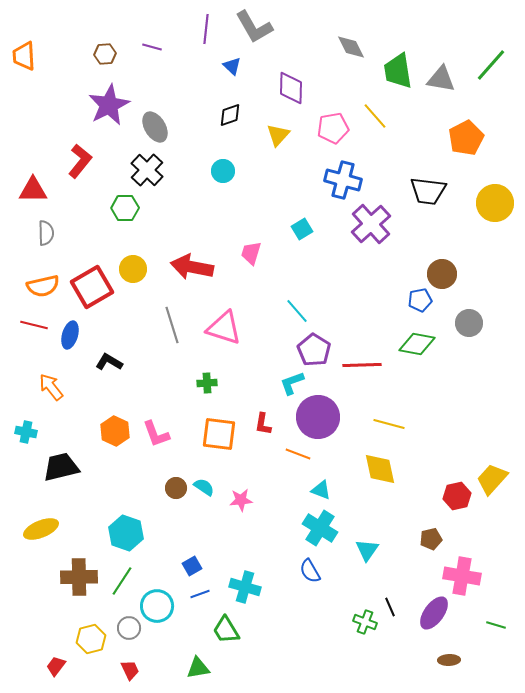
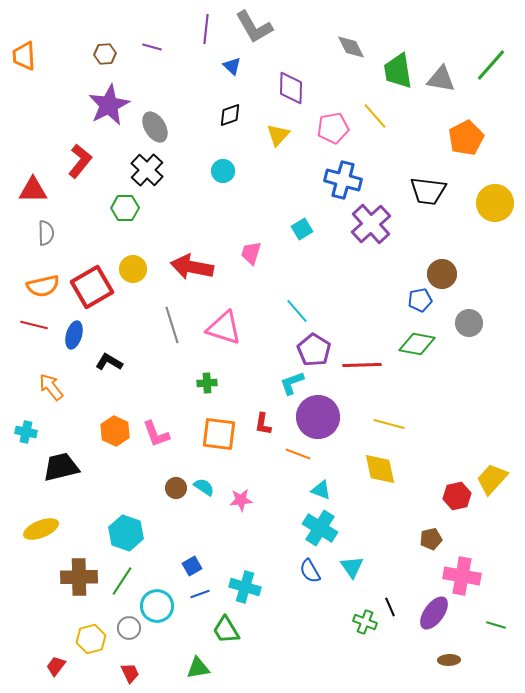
blue ellipse at (70, 335): moved 4 px right
cyan triangle at (367, 550): moved 15 px left, 17 px down; rotated 10 degrees counterclockwise
red trapezoid at (130, 670): moved 3 px down
